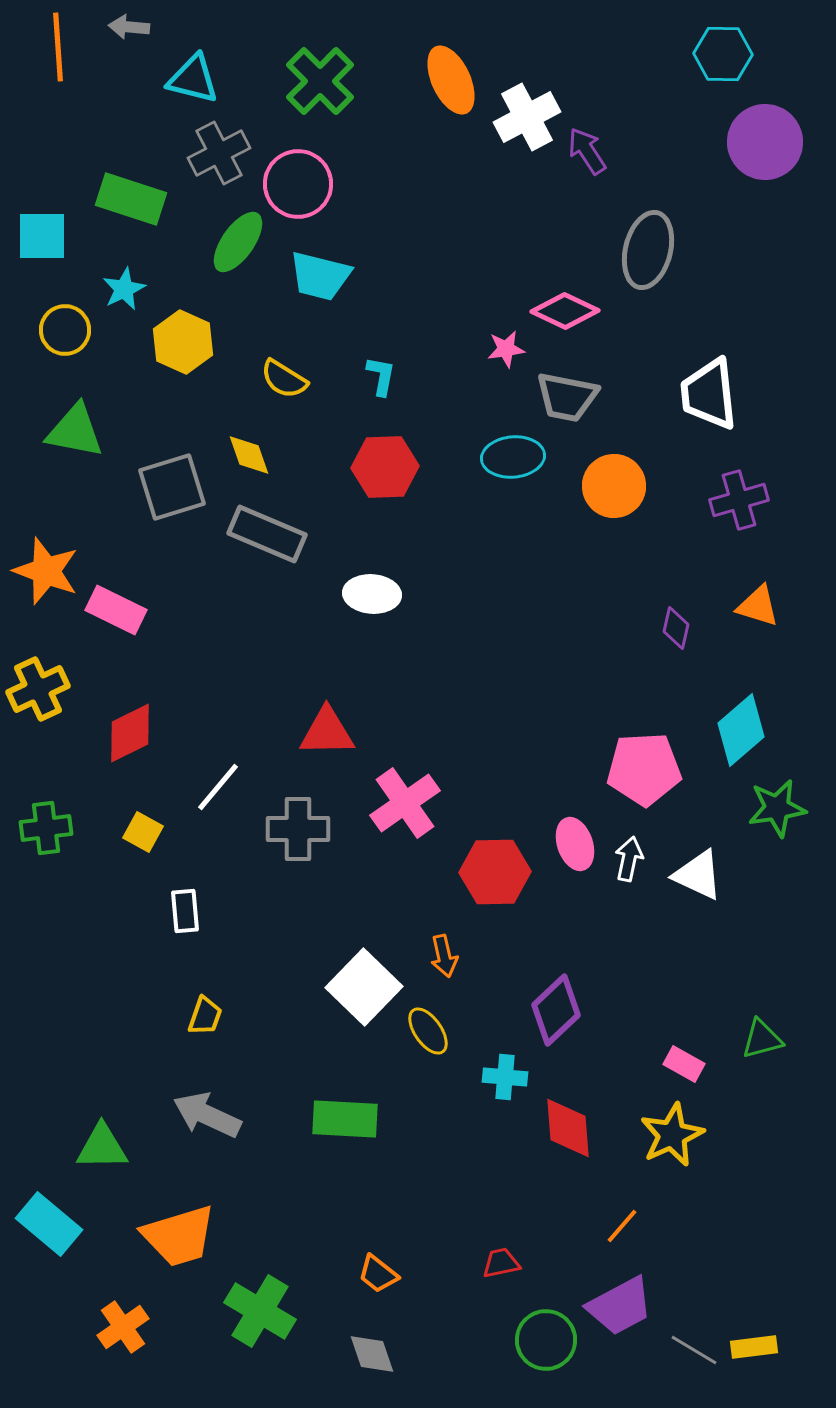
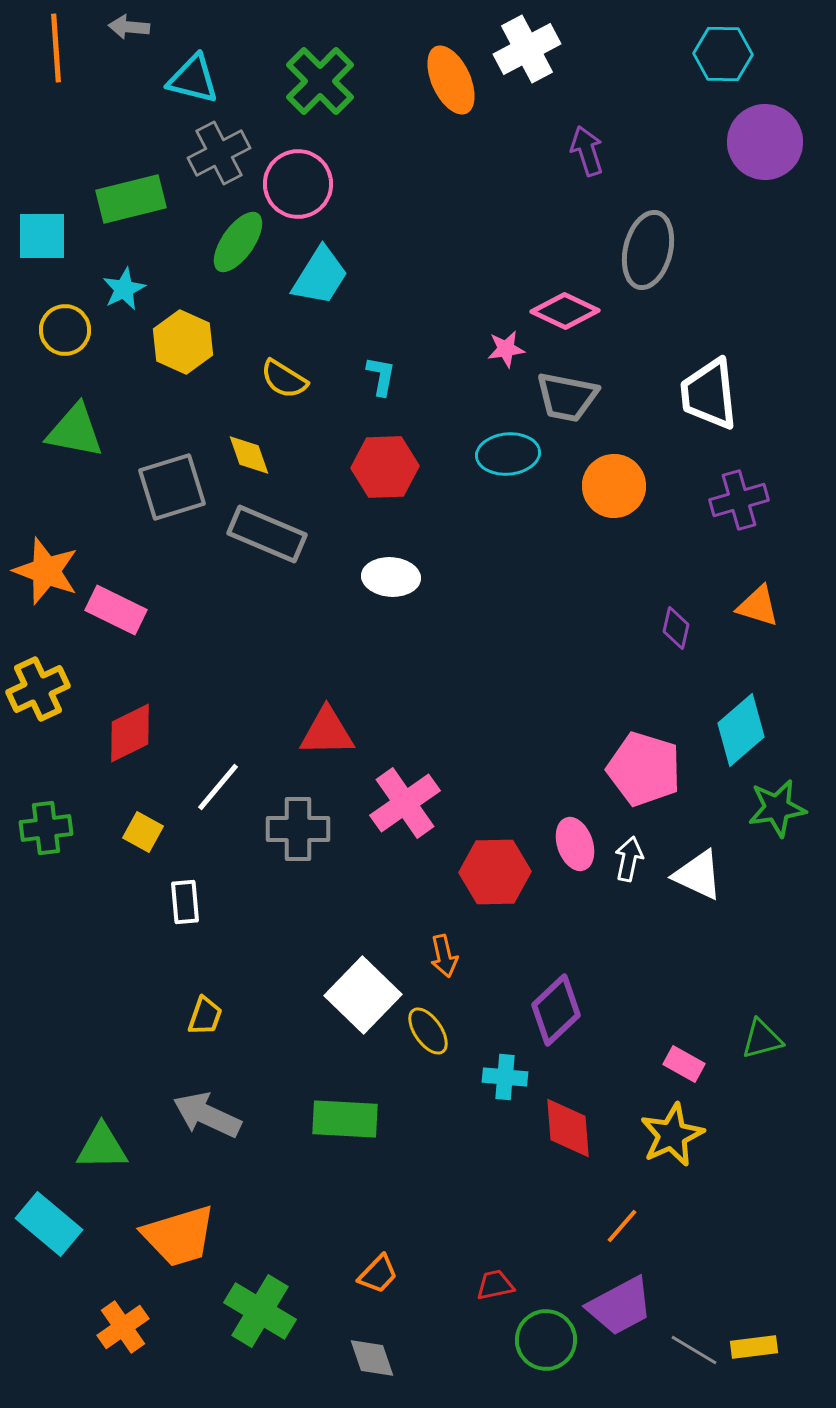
orange line at (58, 47): moved 2 px left, 1 px down
white cross at (527, 117): moved 68 px up
purple arrow at (587, 151): rotated 15 degrees clockwise
green rectangle at (131, 199): rotated 32 degrees counterclockwise
cyan trapezoid at (320, 276): rotated 72 degrees counterclockwise
cyan ellipse at (513, 457): moved 5 px left, 3 px up
white ellipse at (372, 594): moved 19 px right, 17 px up
pink pentagon at (644, 769): rotated 20 degrees clockwise
white rectangle at (185, 911): moved 9 px up
white square at (364, 987): moved 1 px left, 8 px down
red trapezoid at (501, 1263): moved 6 px left, 22 px down
orange trapezoid at (378, 1274): rotated 84 degrees counterclockwise
gray diamond at (372, 1354): moved 4 px down
